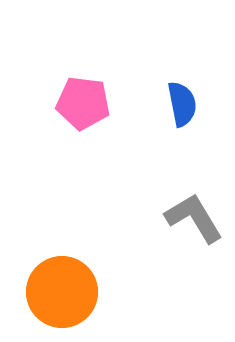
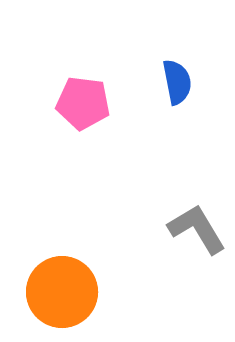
blue semicircle: moved 5 px left, 22 px up
gray L-shape: moved 3 px right, 11 px down
